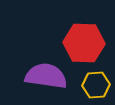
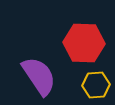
purple semicircle: moved 7 px left; rotated 48 degrees clockwise
